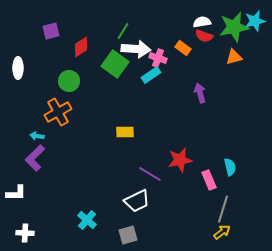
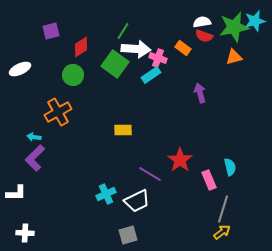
white ellipse: moved 2 px right, 1 px down; rotated 65 degrees clockwise
green circle: moved 4 px right, 6 px up
yellow rectangle: moved 2 px left, 2 px up
cyan arrow: moved 3 px left, 1 px down
red star: rotated 25 degrees counterclockwise
cyan cross: moved 19 px right, 26 px up; rotated 24 degrees clockwise
